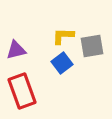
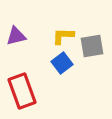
purple triangle: moved 14 px up
